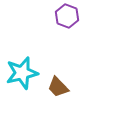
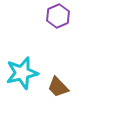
purple hexagon: moved 9 px left; rotated 15 degrees clockwise
